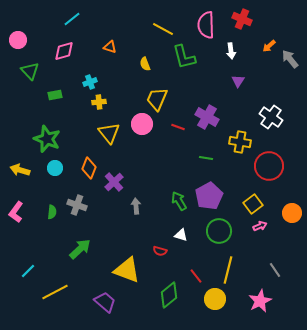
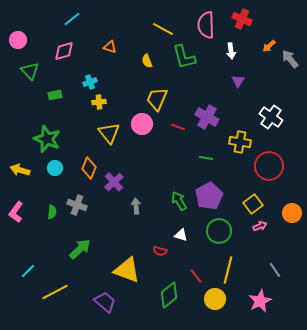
yellow semicircle at (145, 64): moved 2 px right, 3 px up
